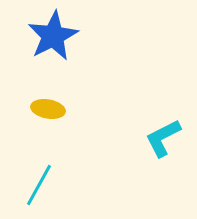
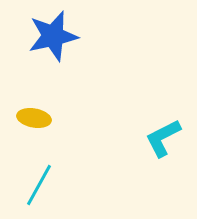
blue star: rotated 15 degrees clockwise
yellow ellipse: moved 14 px left, 9 px down
